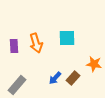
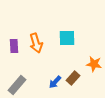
blue arrow: moved 4 px down
